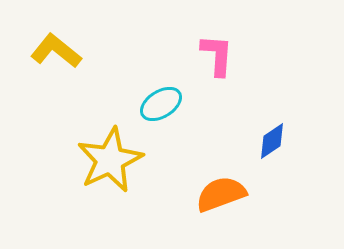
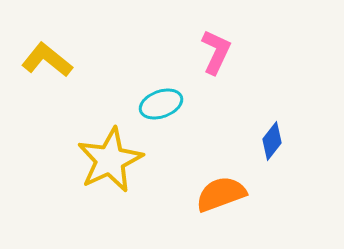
yellow L-shape: moved 9 px left, 9 px down
pink L-shape: moved 1 px left, 3 px up; rotated 21 degrees clockwise
cyan ellipse: rotated 12 degrees clockwise
blue diamond: rotated 18 degrees counterclockwise
